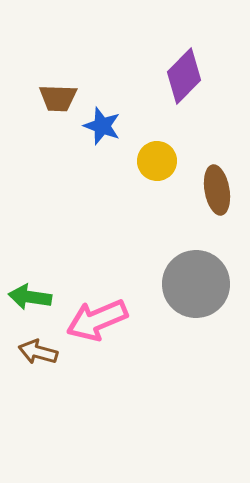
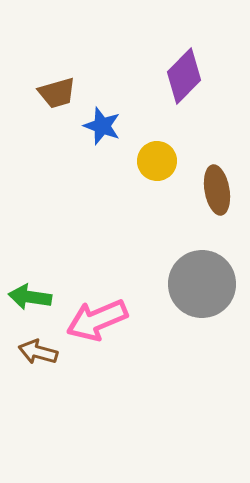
brown trapezoid: moved 1 px left, 5 px up; rotated 18 degrees counterclockwise
gray circle: moved 6 px right
